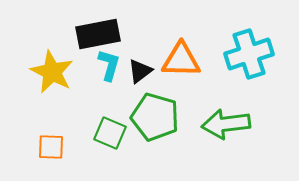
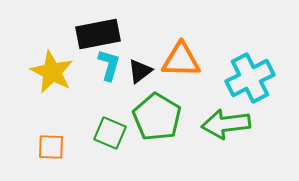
cyan cross: moved 1 px right, 24 px down; rotated 9 degrees counterclockwise
green pentagon: moved 2 px right; rotated 15 degrees clockwise
